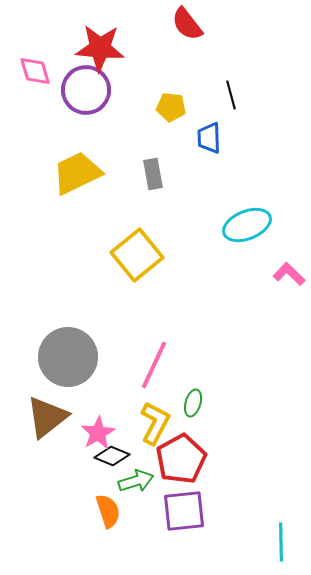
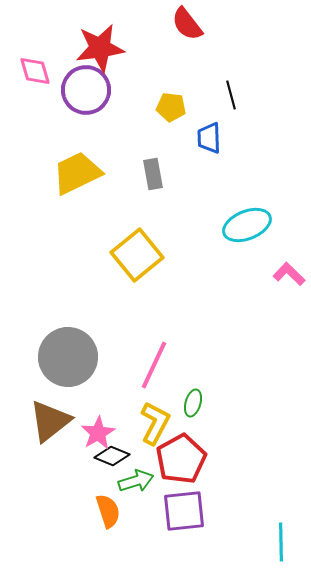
red star: rotated 12 degrees counterclockwise
brown triangle: moved 3 px right, 4 px down
